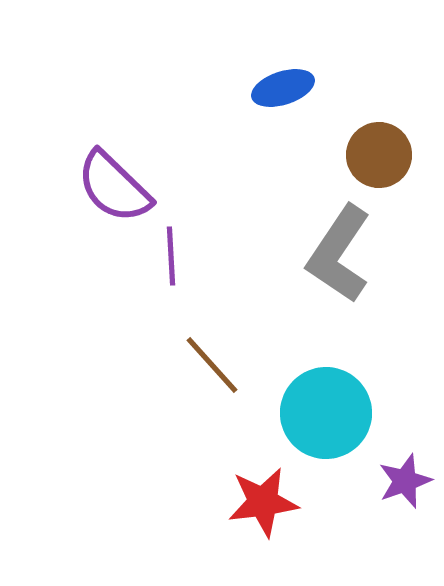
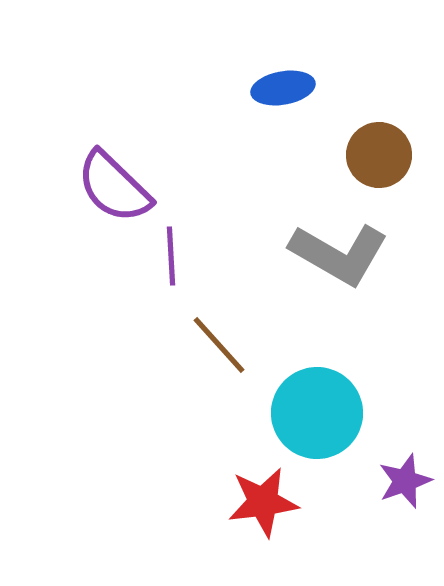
blue ellipse: rotated 8 degrees clockwise
gray L-shape: rotated 94 degrees counterclockwise
brown line: moved 7 px right, 20 px up
cyan circle: moved 9 px left
